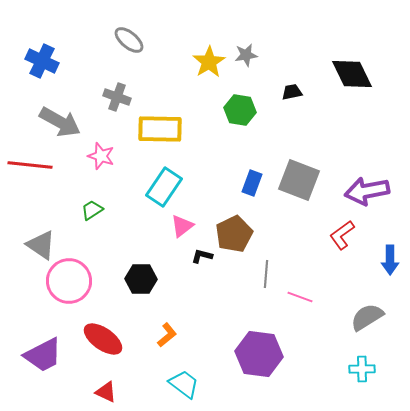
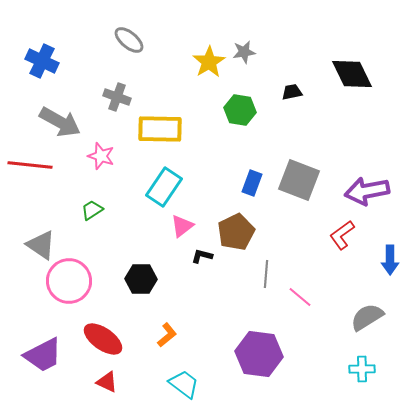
gray star: moved 2 px left, 3 px up
brown pentagon: moved 2 px right, 2 px up
pink line: rotated 20 degrees clockwise
red triangle: moved 1 px right, 10 px up
